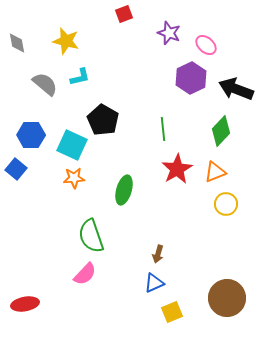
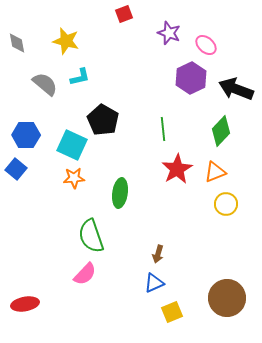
blue hexagon: moved 5 px left
green ellipse: moved 4 px left, 3 px down; rotated 8 degrees counterclockwise
